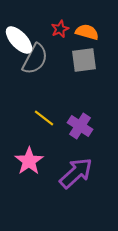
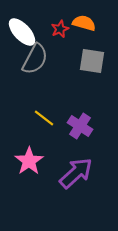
orange semicircle: moved 3 px left, 9 px up
white ellipse: moved 3 px right, 8 px up
gray square: moved 8 px right, 1 px down; rotated 16 degrees clockwise
